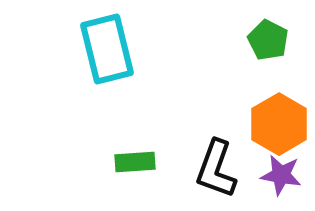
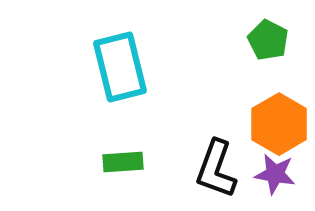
cyan rectangle: moved 13 px right, 18 px down
green rectangle: moved 12 px left
purple star: moved 6 px left, 1 px up
